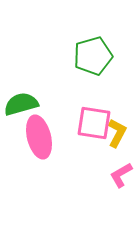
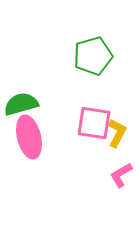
pink ellipse: moved 10 px left
